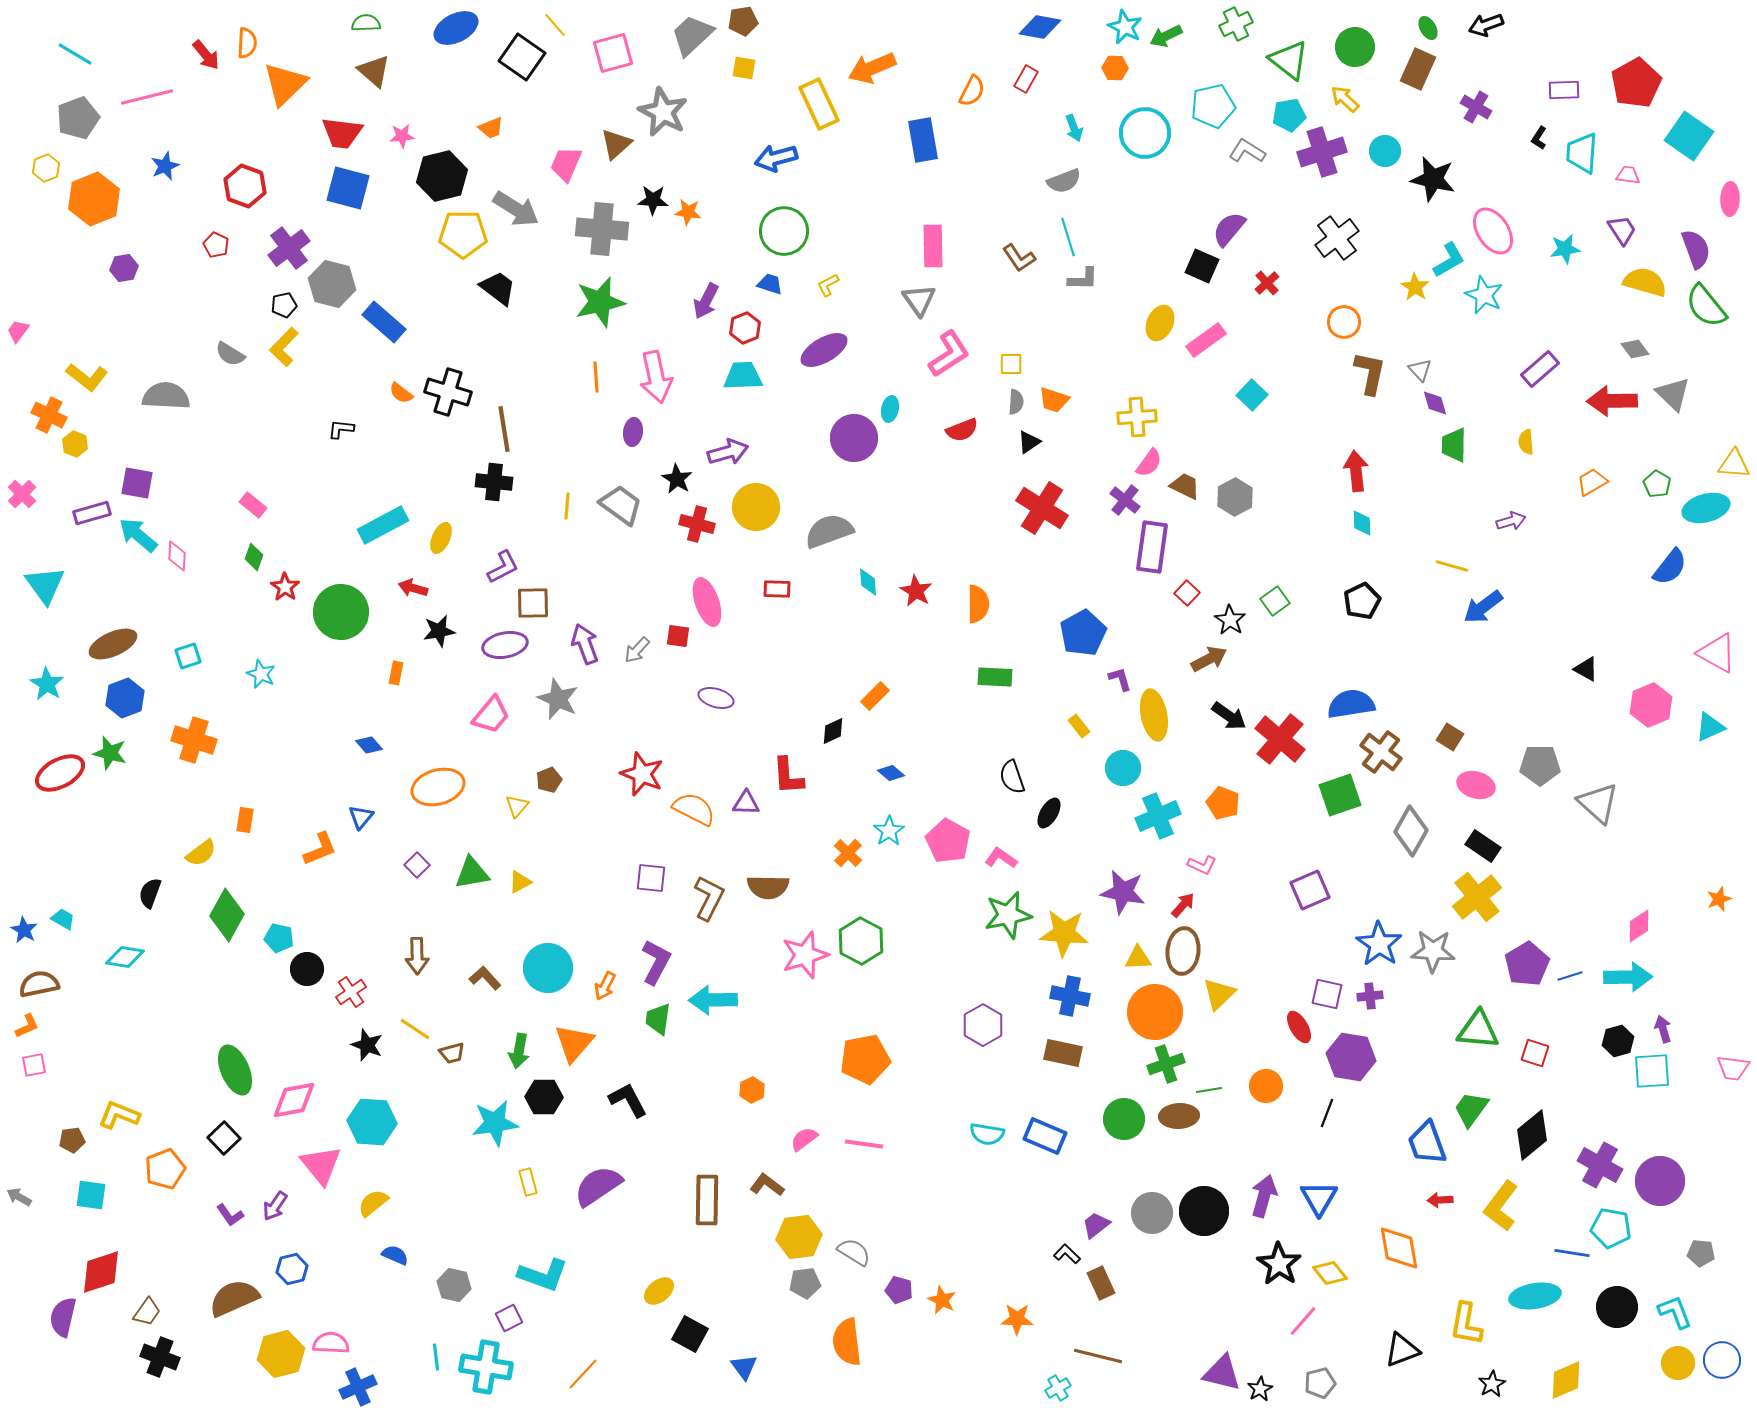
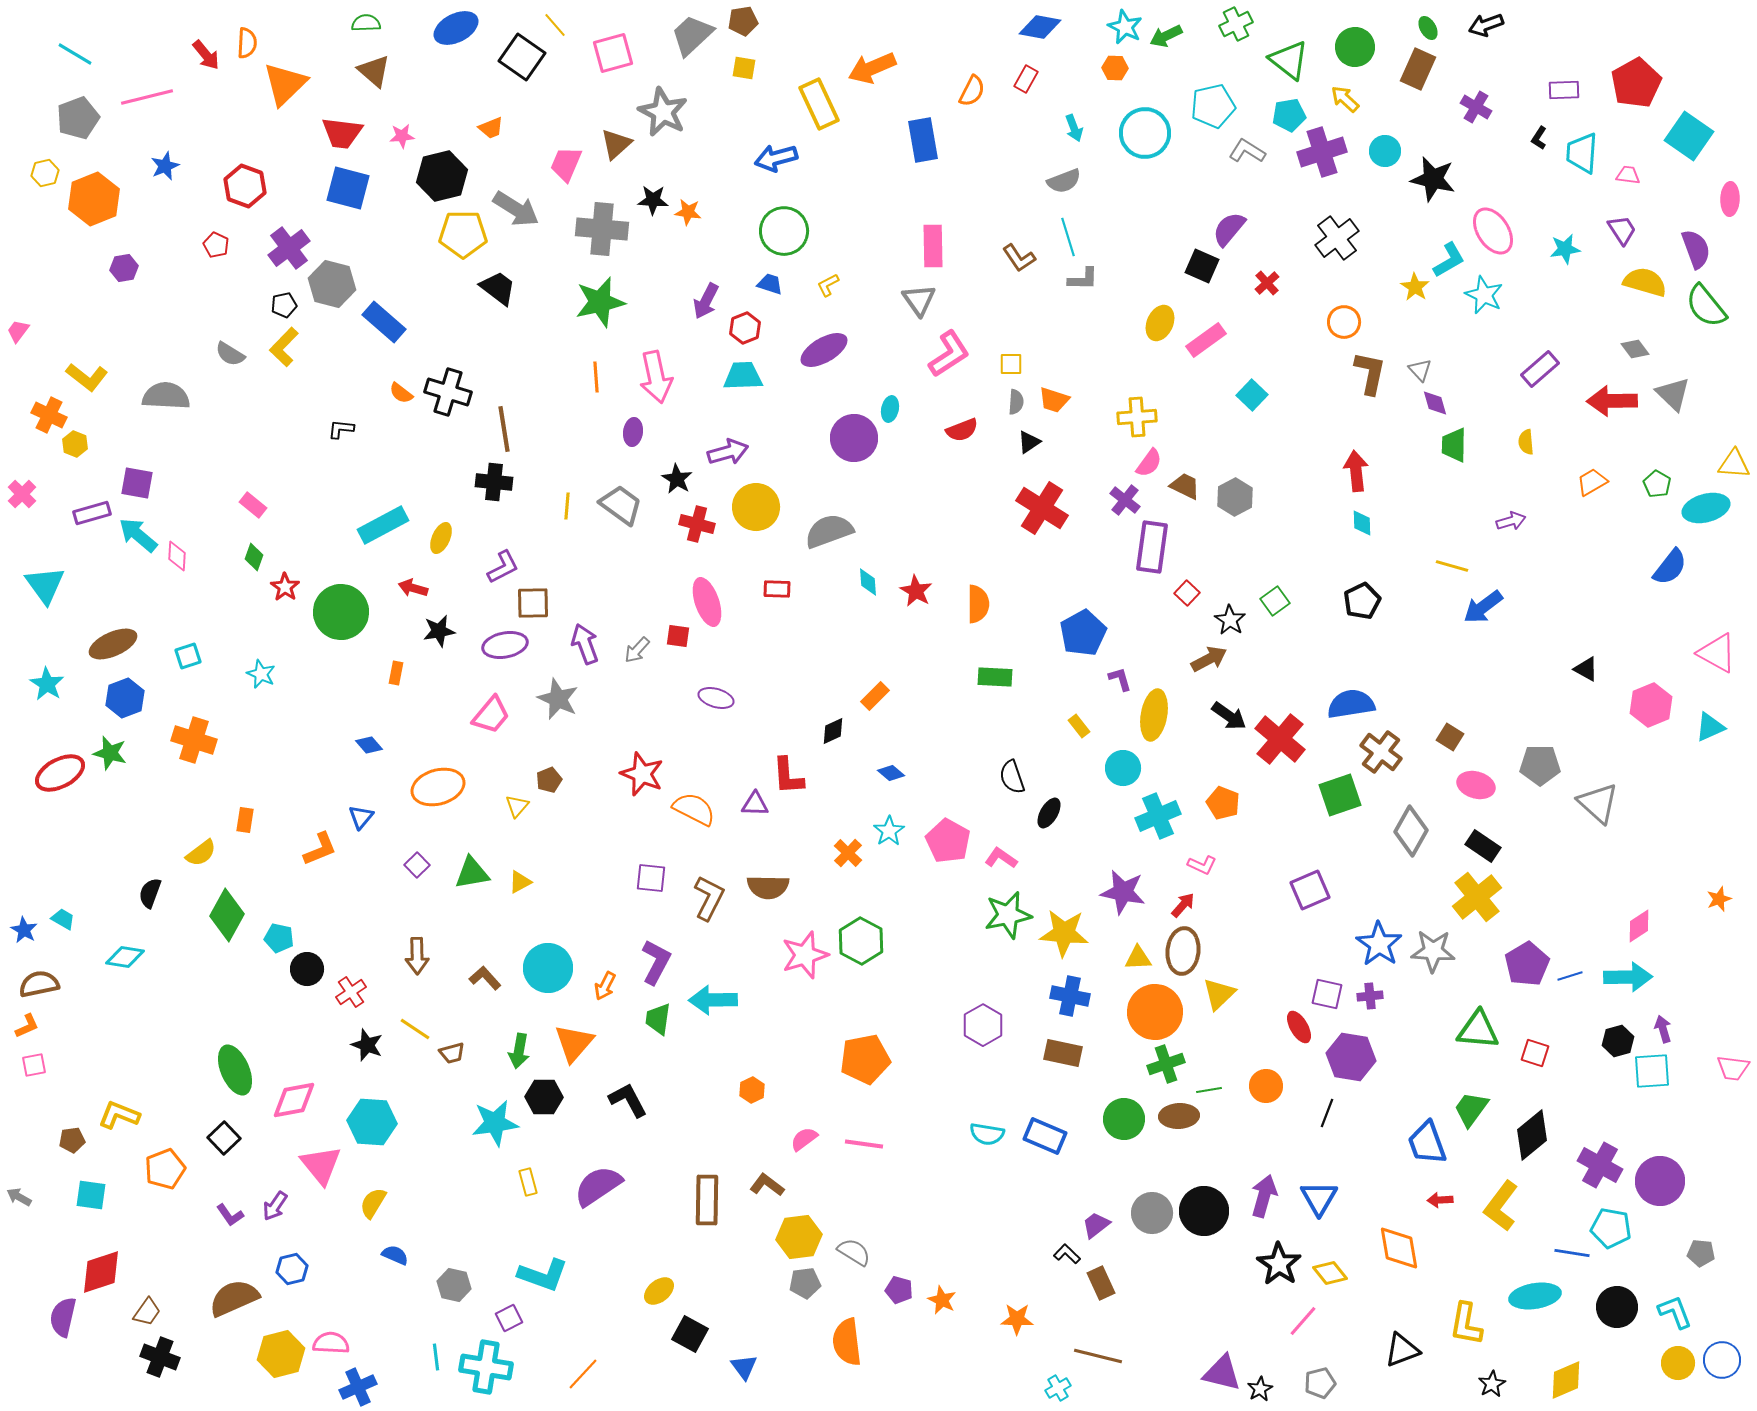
yellow hexagon at (46, 168): moved 1 px left, 5 px down; rotated 8 degrees clockwise
yellow ellipse at (1154, 715): rotated 21 degrees clockwise
purple triangle at (746, 803): moved 9 px right, 1 px down
yellow semicircle at (373, 1203): rotated 20 degrees counterclockwise
